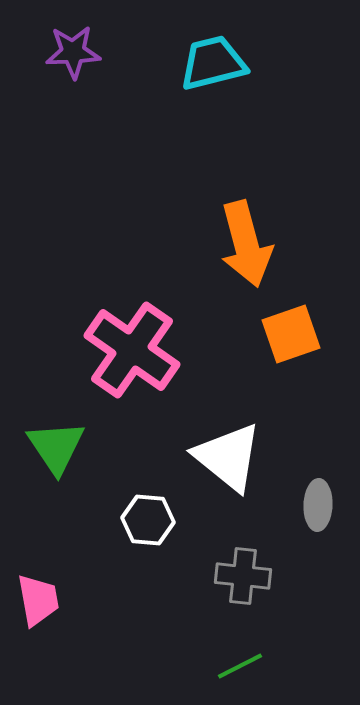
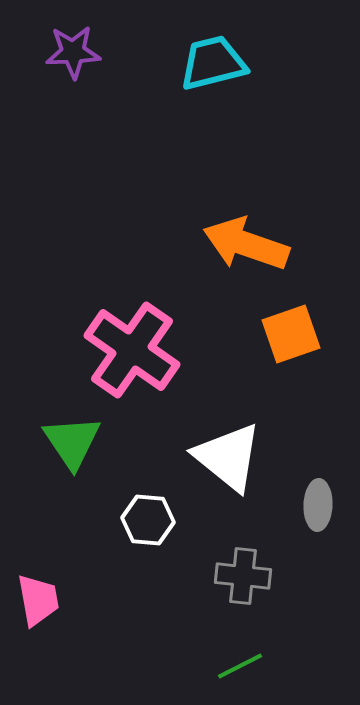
orange arrow: rotated 124 degrees clockwise
green triangle: moved 16 px right, 5 px up
